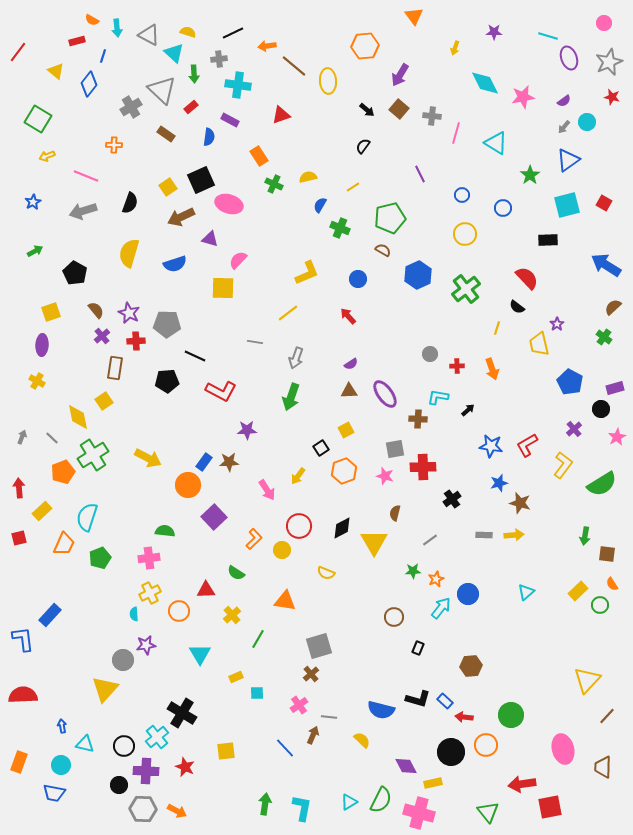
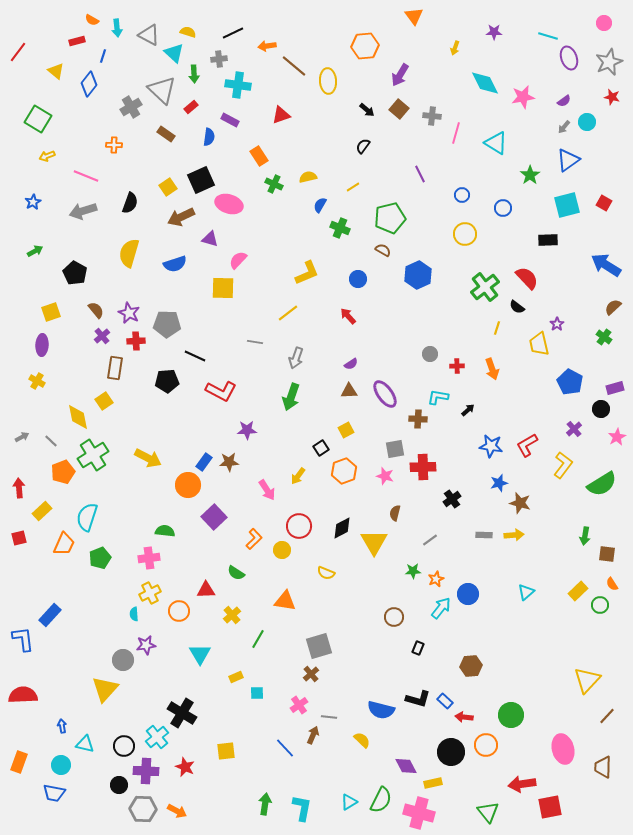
green cross at (466, 289): moved 19 px right, 2 px up
gray arrow at (22, 437): rotated 40 degrees clockwise
gray line at (52, 438): moved 1 px left, 3 px down
